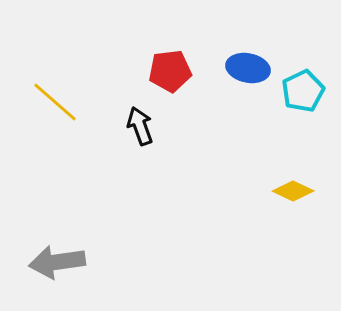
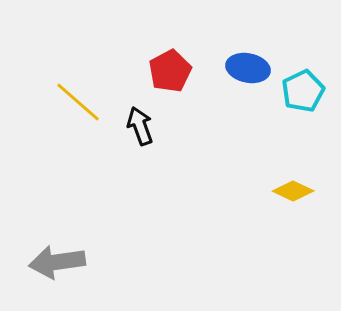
red pentagon: rotated 21 degrees counterclockwise
yellow line: moved 23 px right
